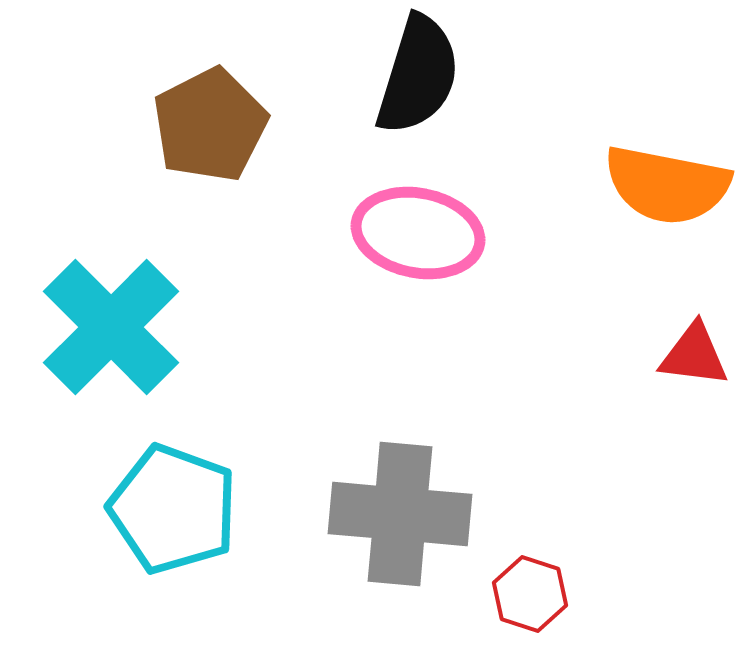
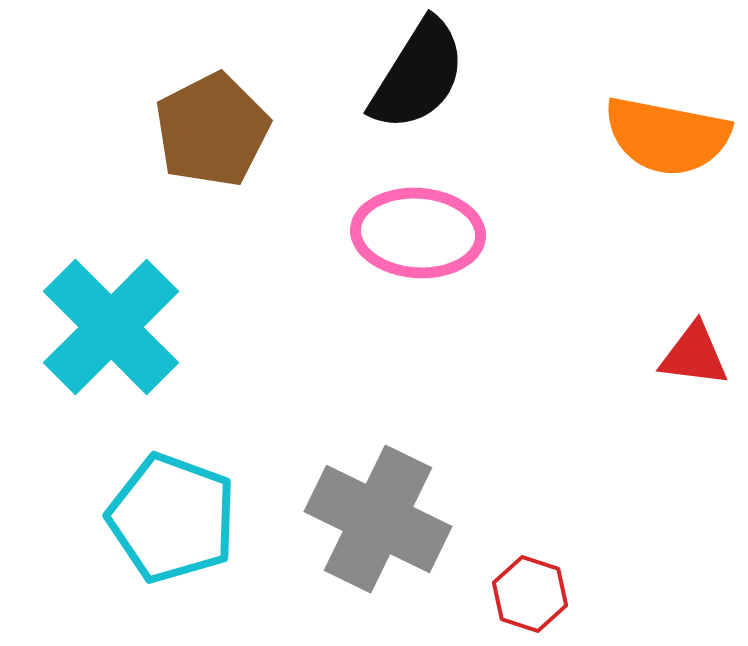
black semicircle: rotated 15 degrees clockwise
brown pentagon: moved 2 px right, 5 px down
orange semicircle: moved 49 px up
pink ellipse: rotated 7 degrees counterclockwise
cyan pentagon: moved 1 px left, 9 px down
gray cross: moved 22 px left, 5 px down; rotated 21 degrees clockwise
